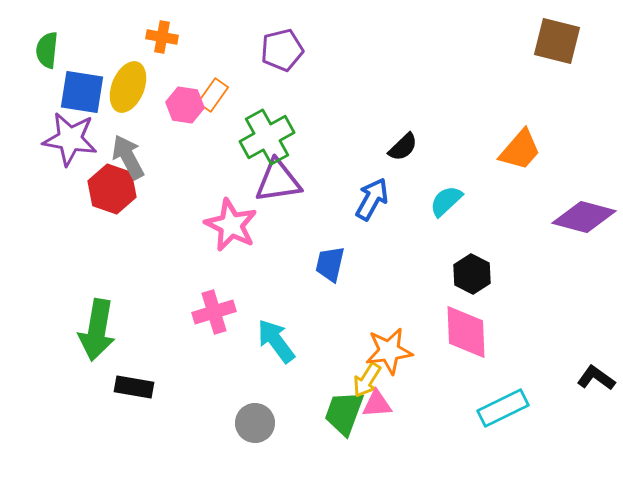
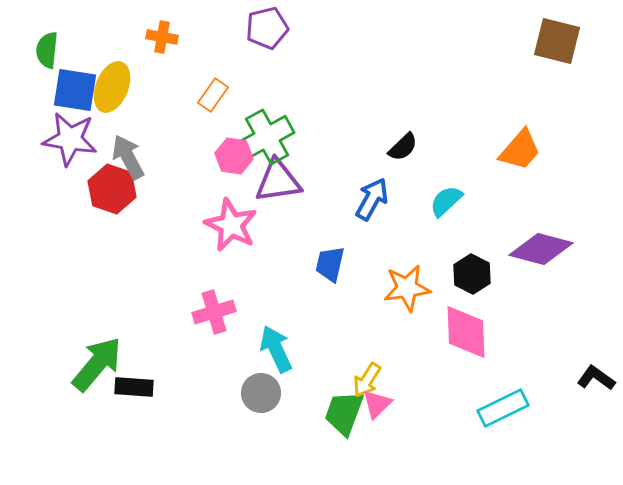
purple pentagon: moved 15 px left, 22 px up
yellow ellipse: moved 16 px left
blue square: moved 7 px left, 2 px up
pink hexagon: moved 49 px right, 51 px down
purple diamond: moved 43 px left, 32 px down
green arrow: moved 34 px down; rotated 150 degrees counterclockwise
cyan arrow: moved 8 px down; rotated 12 degrees clockwise
orange star: moved 18 px right, 63 px up
black rectangle: rotated 6 degrees counterclockwise
pink triangle: rotated 40 degrees counterclockwise
gray circle: moved 6 px right, 30 px up
